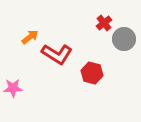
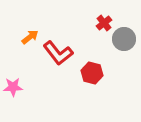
red L-shape: moved 1 px right, 1 px up; rotated 20 degrees clockwise
pink star: moved 1 px up
